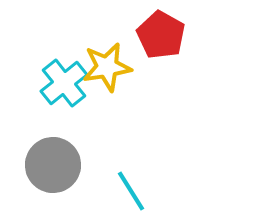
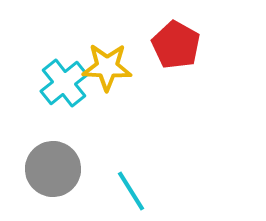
red pentagon: moved 15 px right, 10 px down
yellow star: rotated 12 degrees clockwise
gray circle: moved 4 px down
